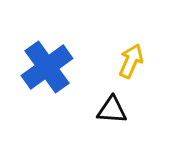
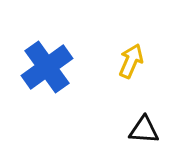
black triangle: moved 32 px right, 20 px down
